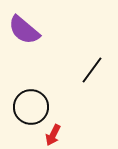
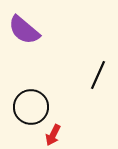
black line: moved 6 px right, 5 px down; rotated 12 degrees counterclockwise
